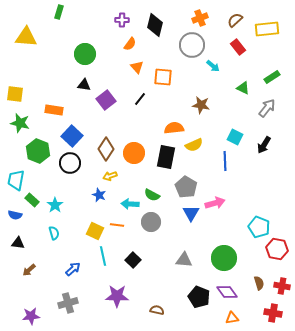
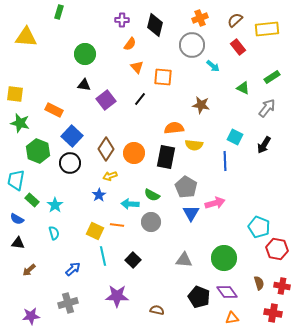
orange rectangle at (54, 110): rotated 18 degrees clockwise
yellow semicircle at (194, 145): rotated 30 degrees clockwise
blue star at (99, 195): rotated 16 degrees clockwise
blue semicircle at (15, 215): moved 2 px right, 4 px down; rotated 16 degrees clockwise
